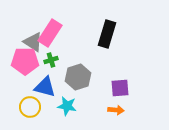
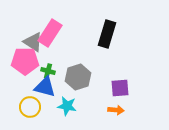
green cross: moved 3 px left, 11 px down; rotated 32 degrees clockwise
